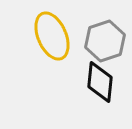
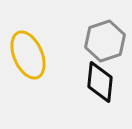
yellow ellipse: moved 24 px left, 19 px down
